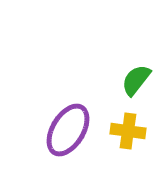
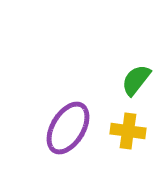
purple ellipse: moved 2 px up
